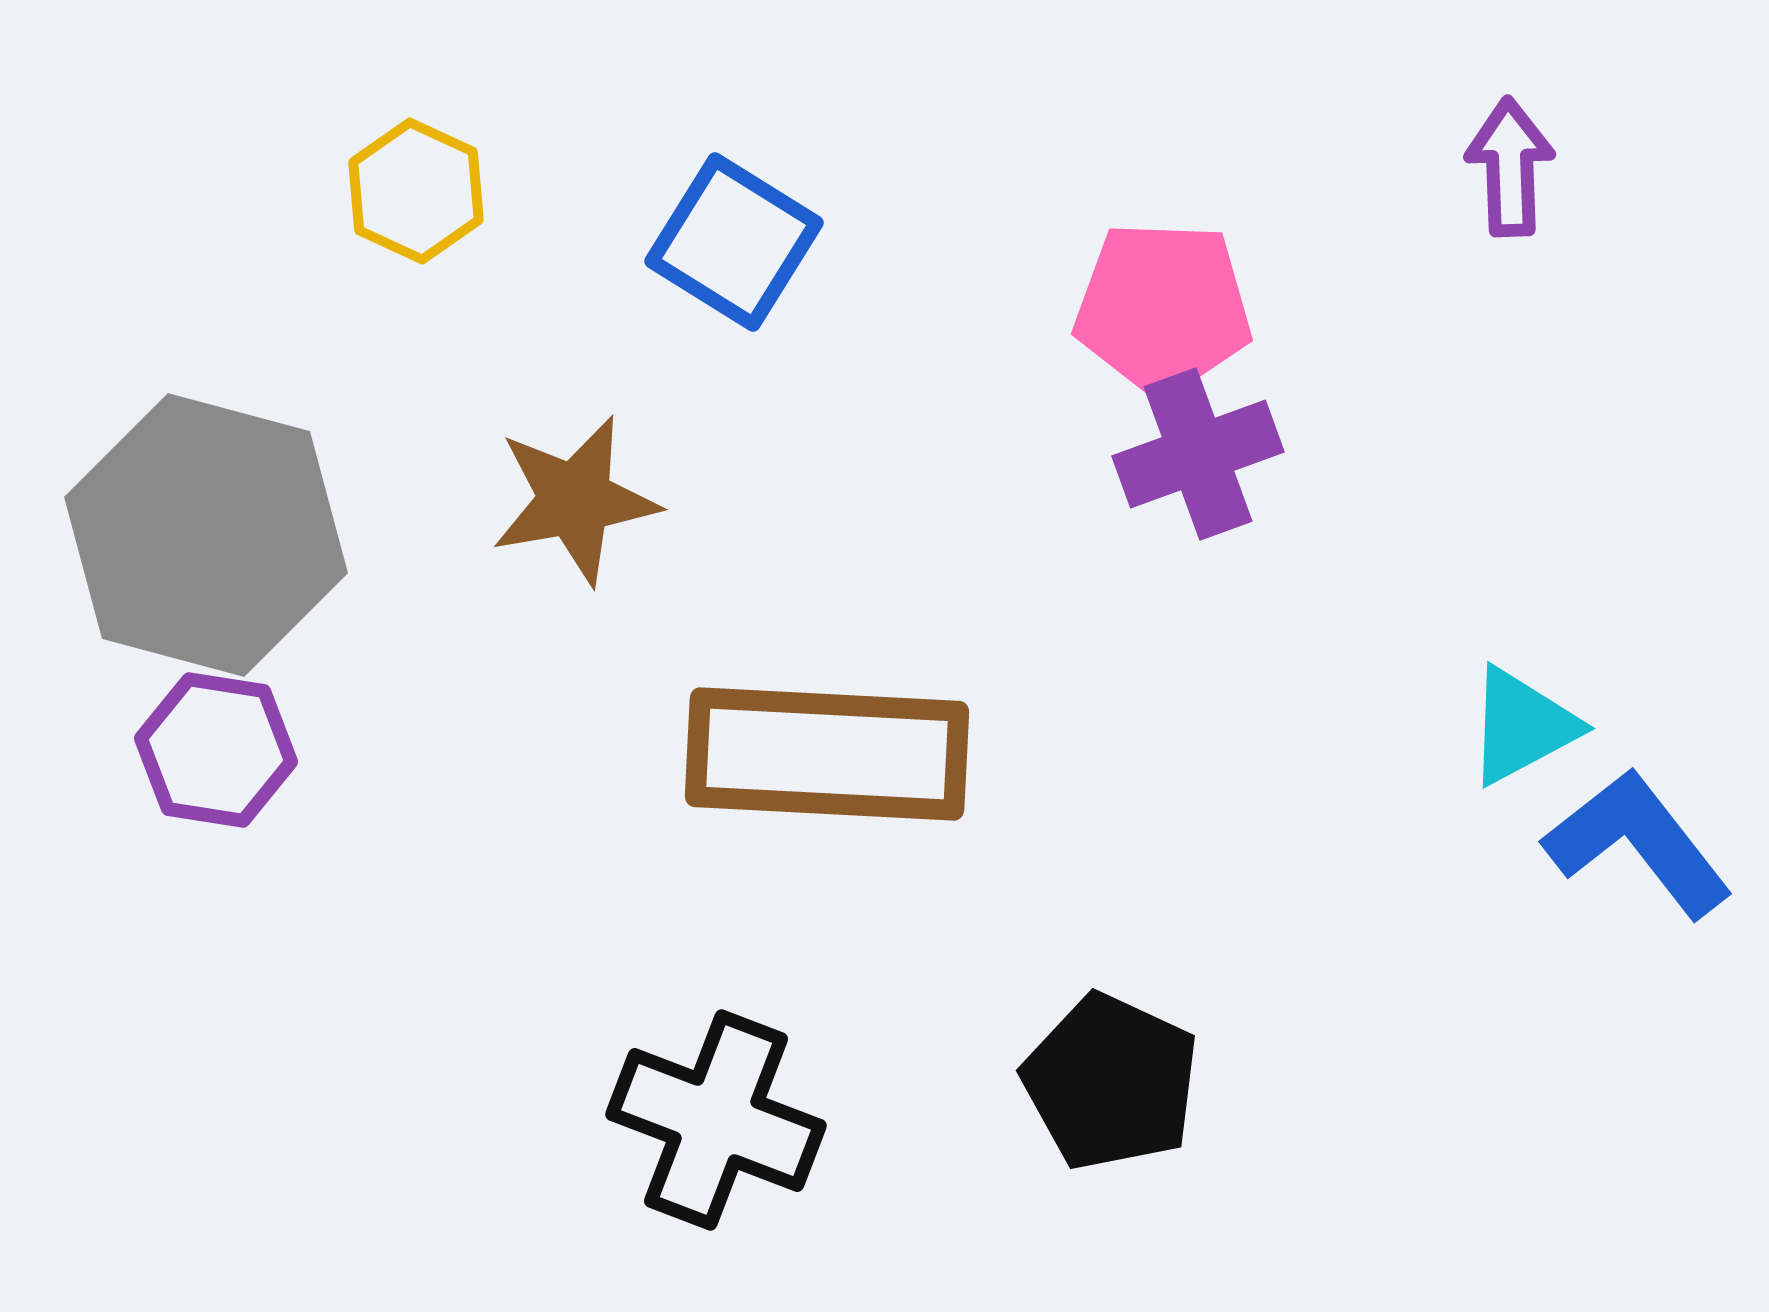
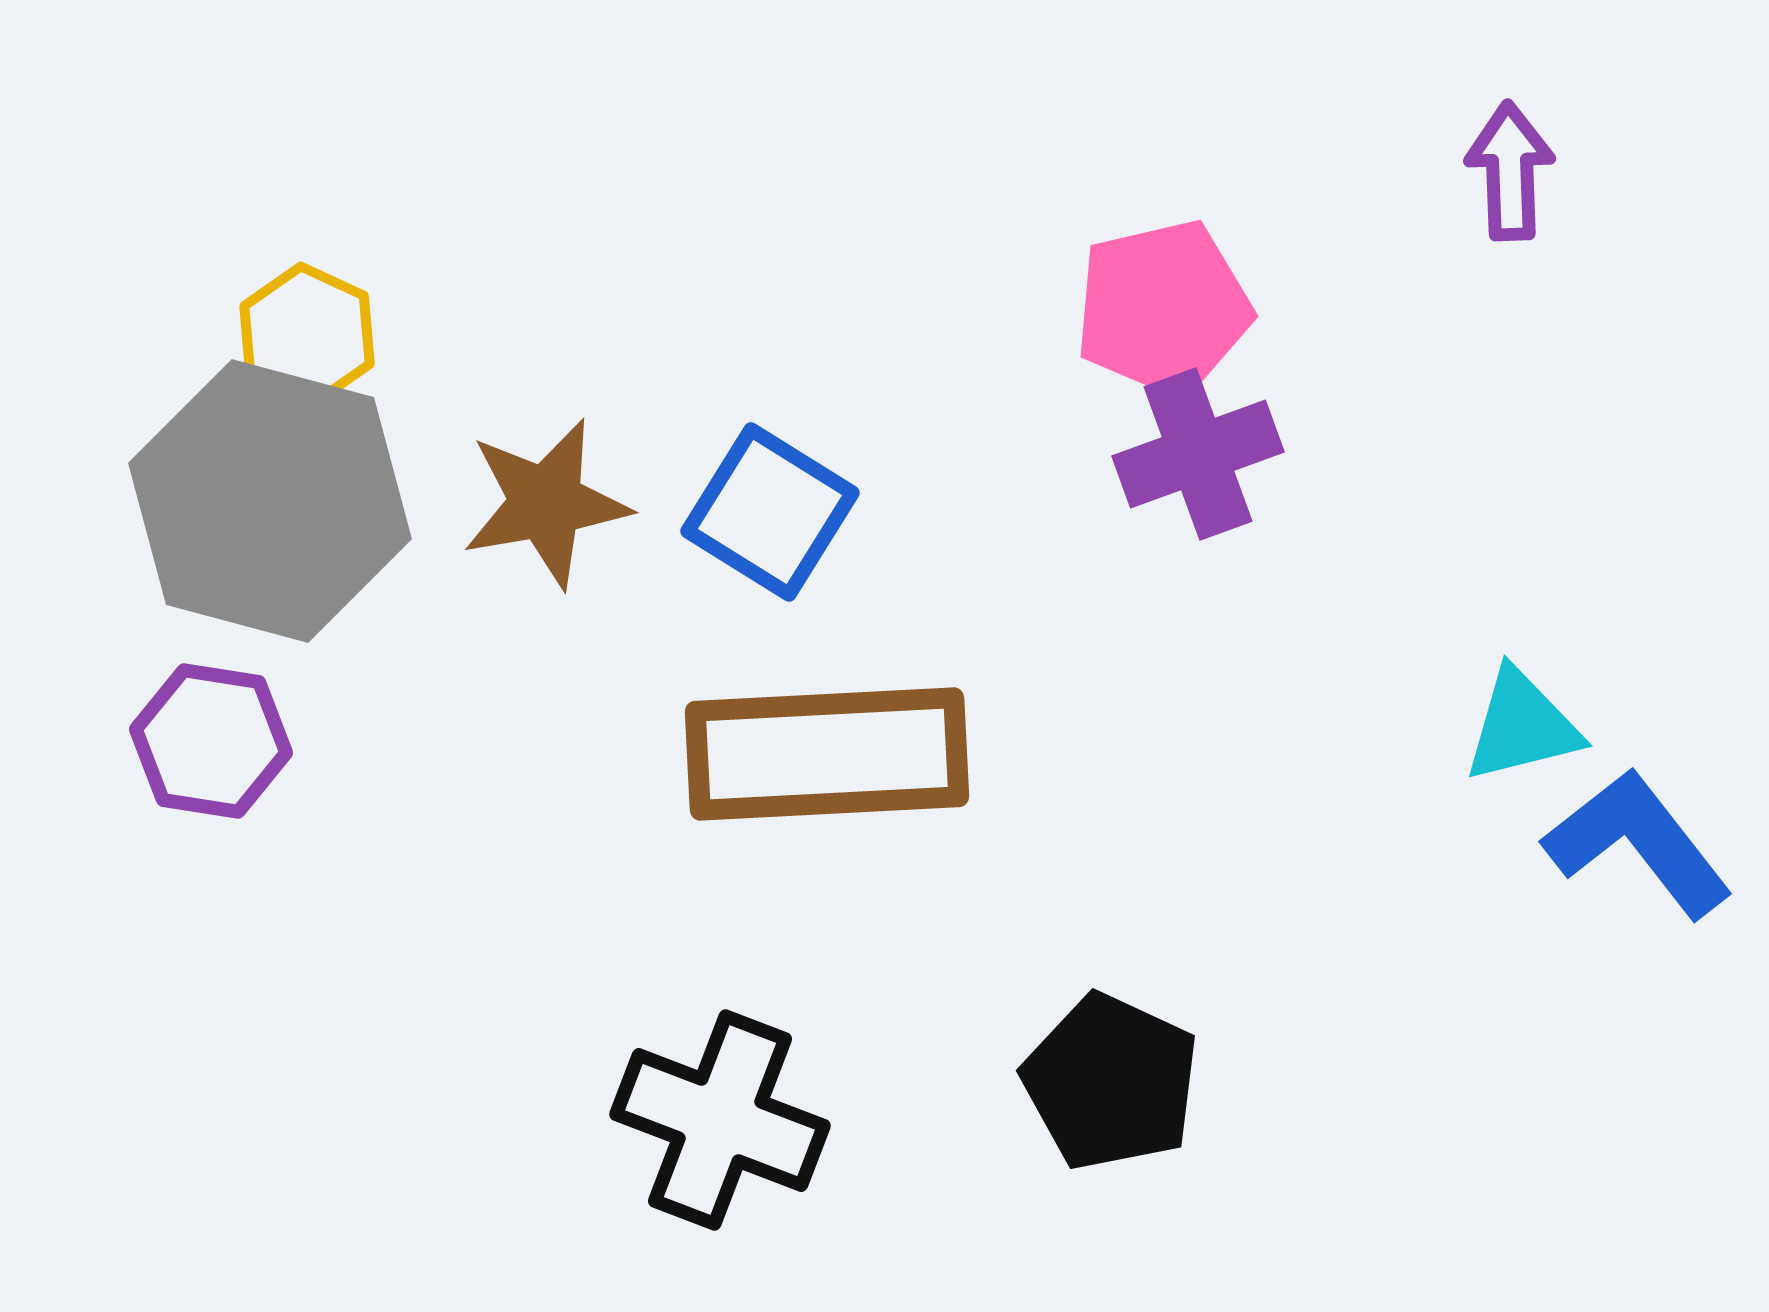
purple arrow: moved 4 px down
yellow hexagon: moved 109 px left, 144 px down
blue square: moved 36 px right, 270 px down
pink pentagon: rotated 15 degrees counterclockwise
brown star: moved 29 px left, 3 px down
gray hexagon: moved 64 px right, 34 px up
cyan triangle: rotated 14 degrees clockwise
purple hexagon: moved 5 px left, 9 px up
brown rectangle: rotated 6 degrees counterclockwise
black cross: moved 4 px right
